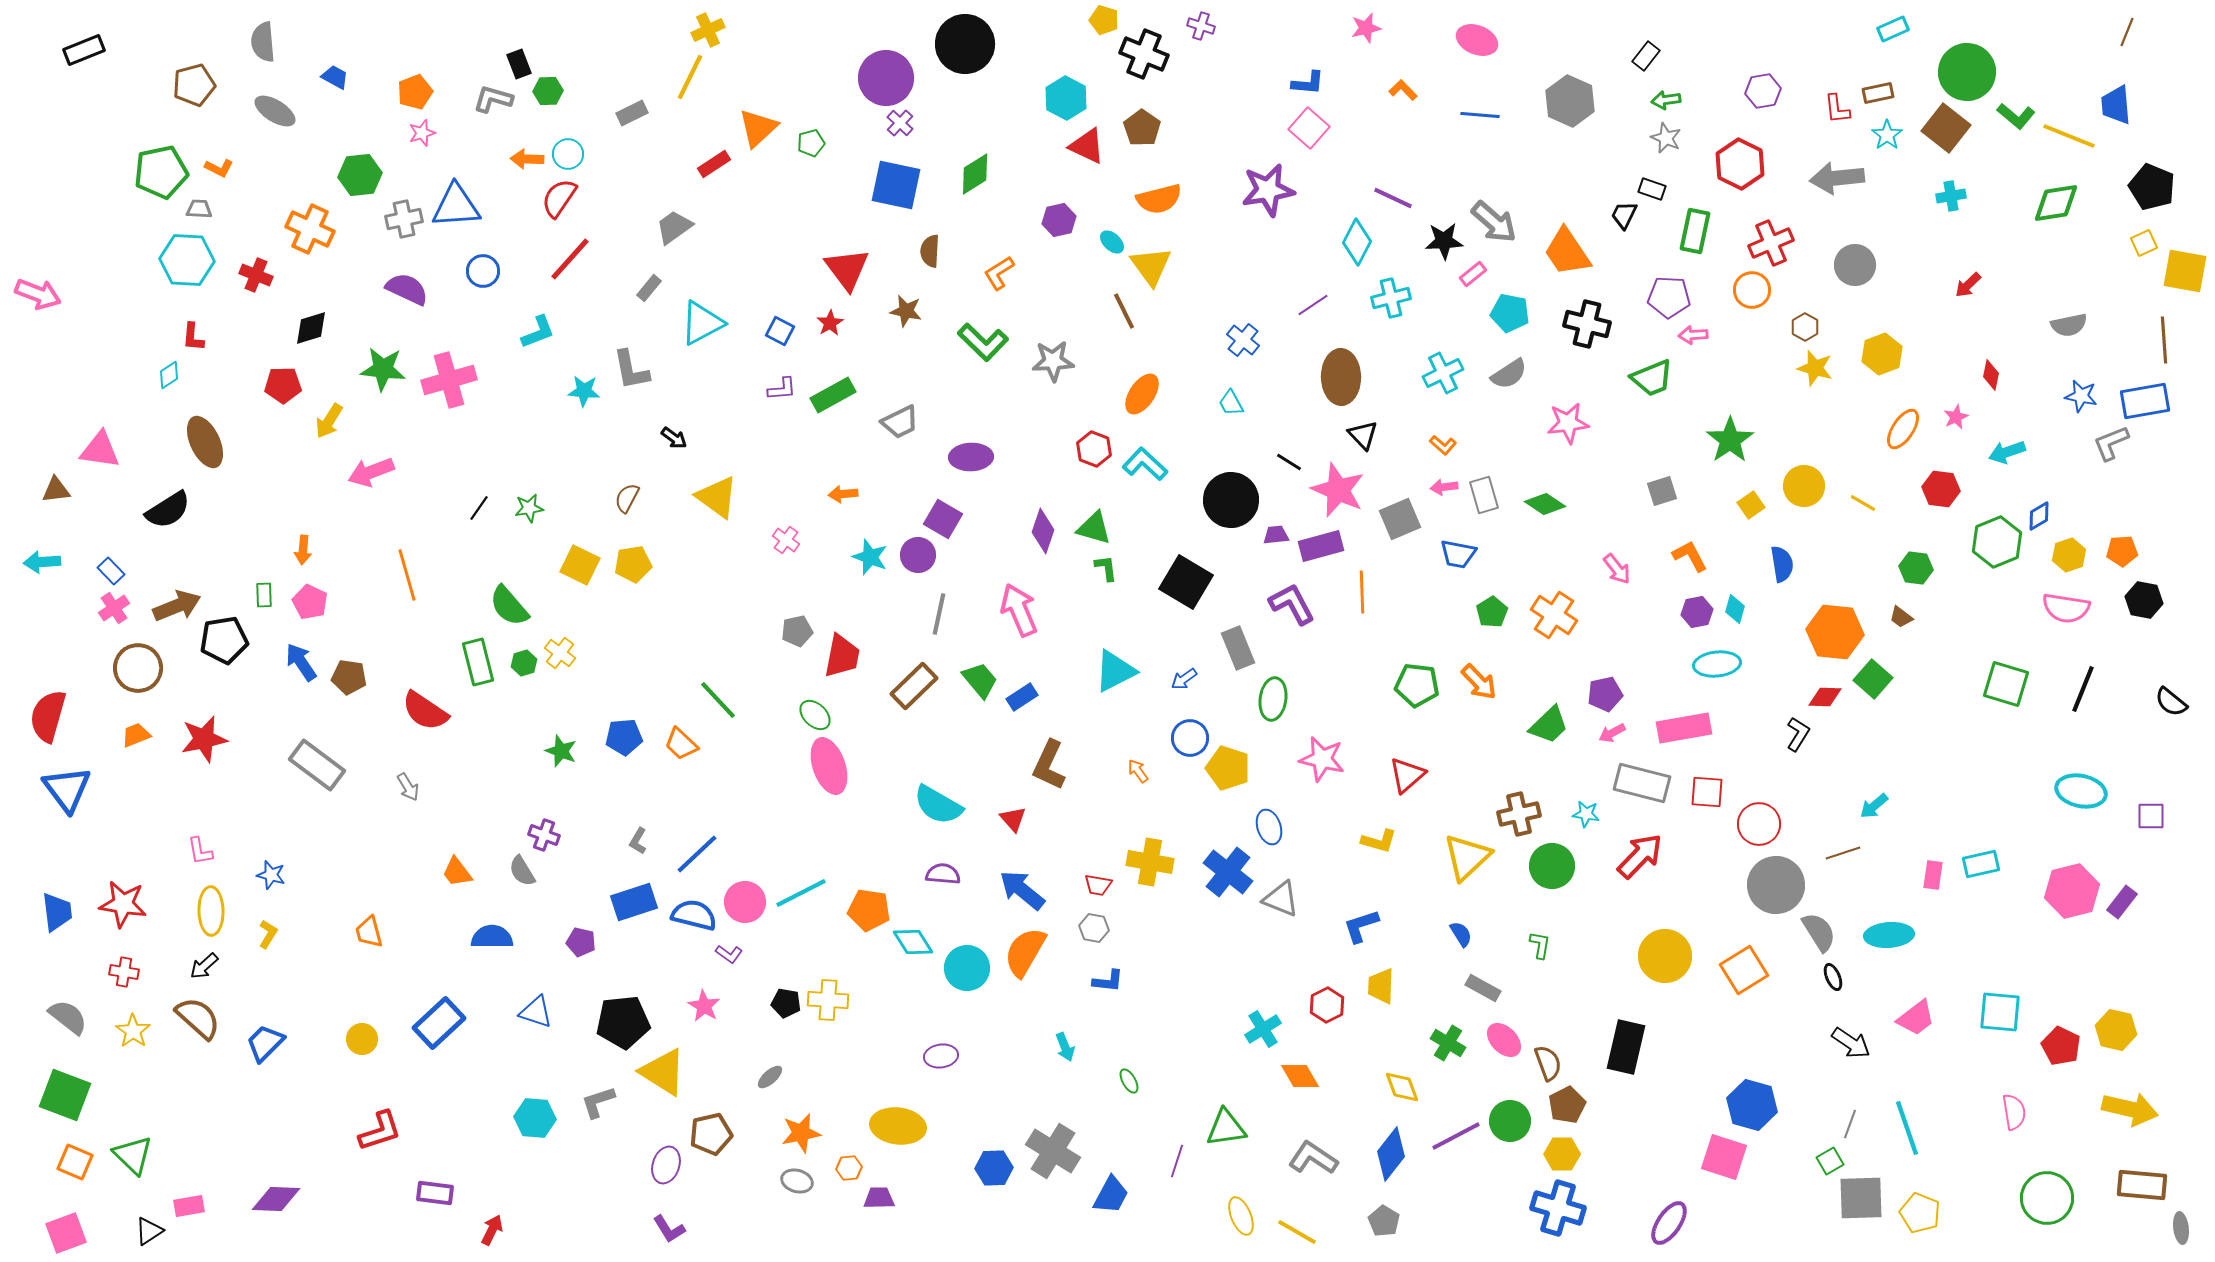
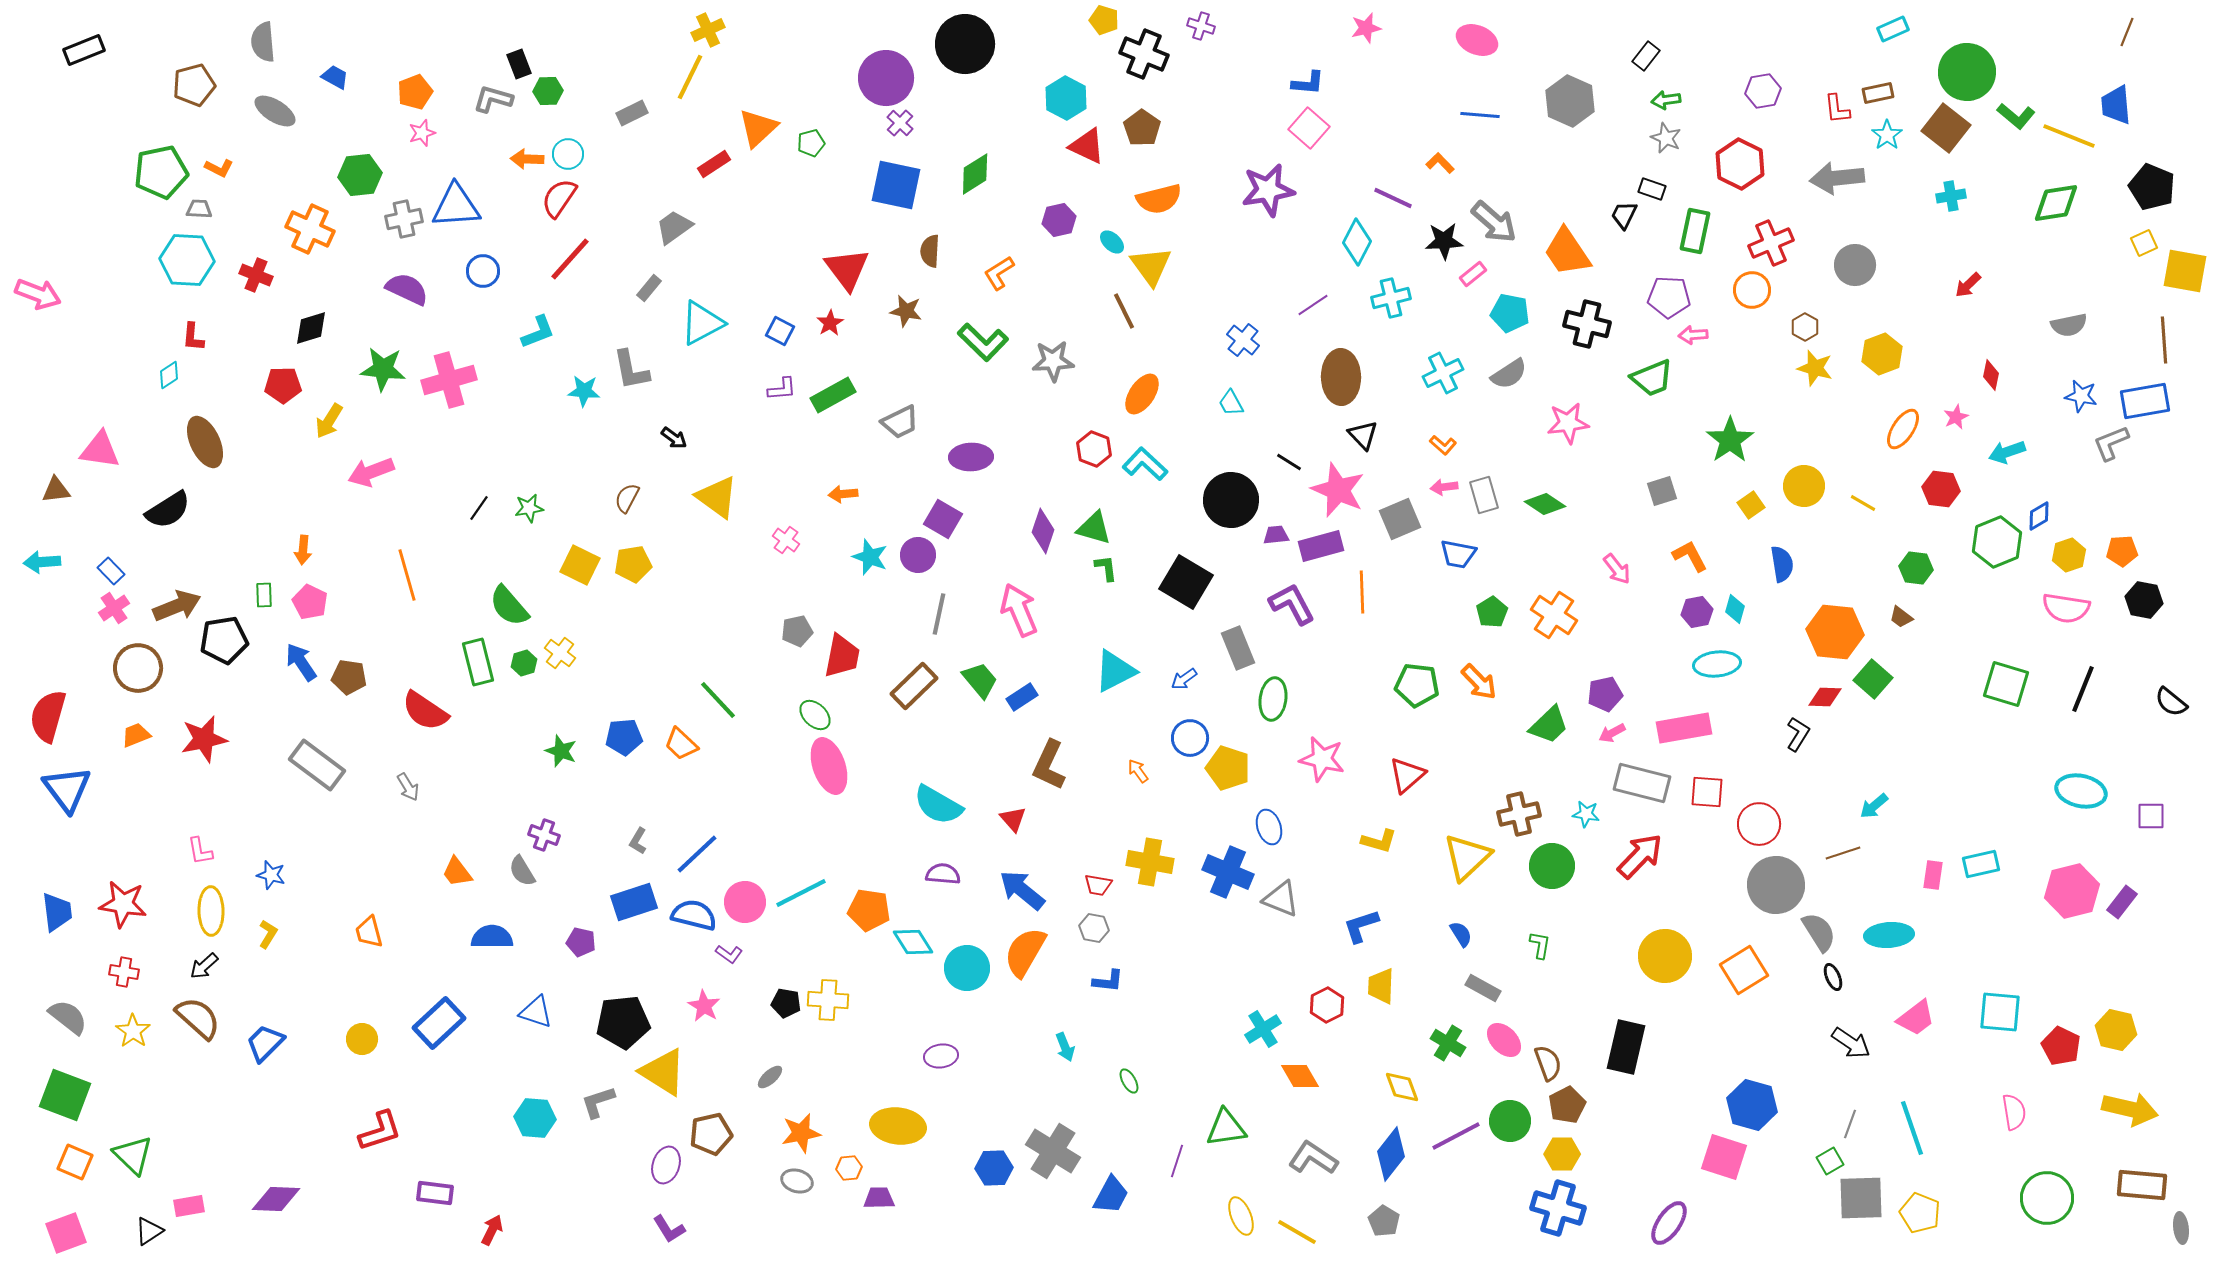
orange L-shape at (1403, 90): moved 37 px right, 73 px down
blue cross at (1228, 872): rotated 15 degrees counterclockwise
cyan line at (1907, 1128): moved 5 px right
